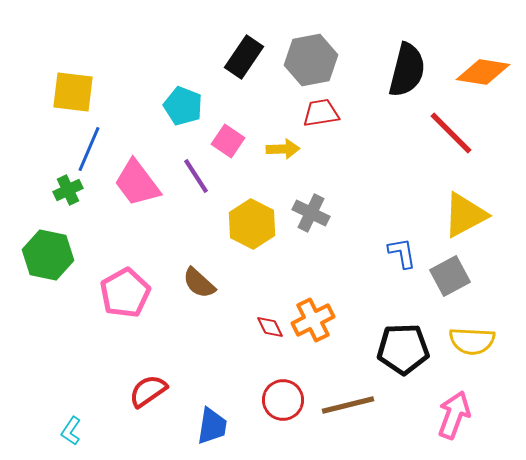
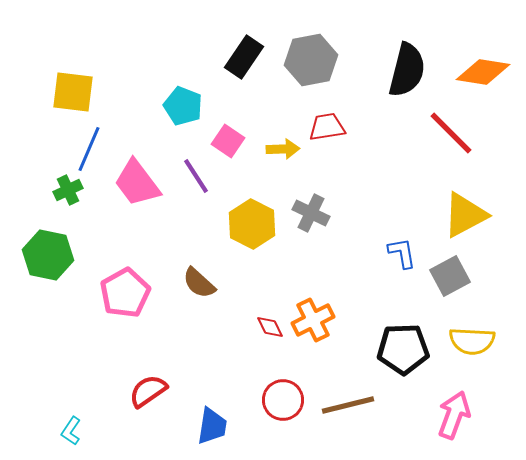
red trapezoid: moved 6 px right, 14 px down
